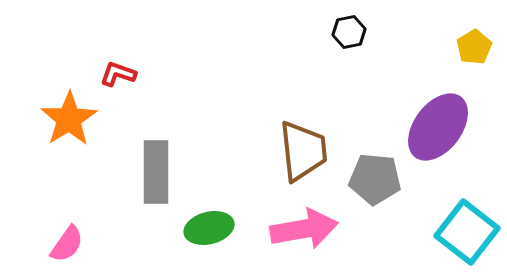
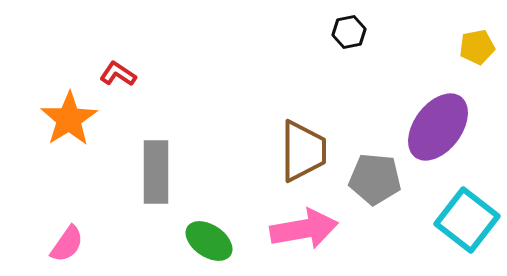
yellow pentagon: moved 3 px right; rotated 20 degrees clockwise
red L-shape: rotated 15 degrees clockwise
brown trapezoid: rotated 6 degrees clockwise
green ellipse: moved 13 px down; rotated 48 degrees clockwise
cyan square: moved 12 px up
